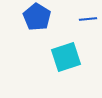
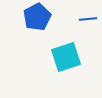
blue pentagon: rotated 12 degrees clockwise
